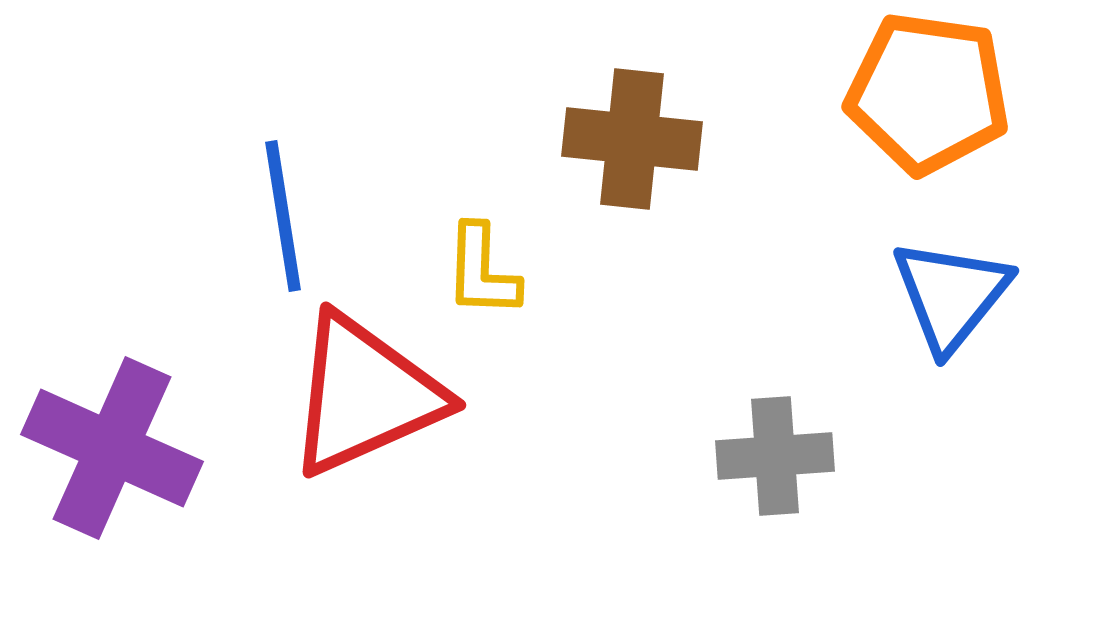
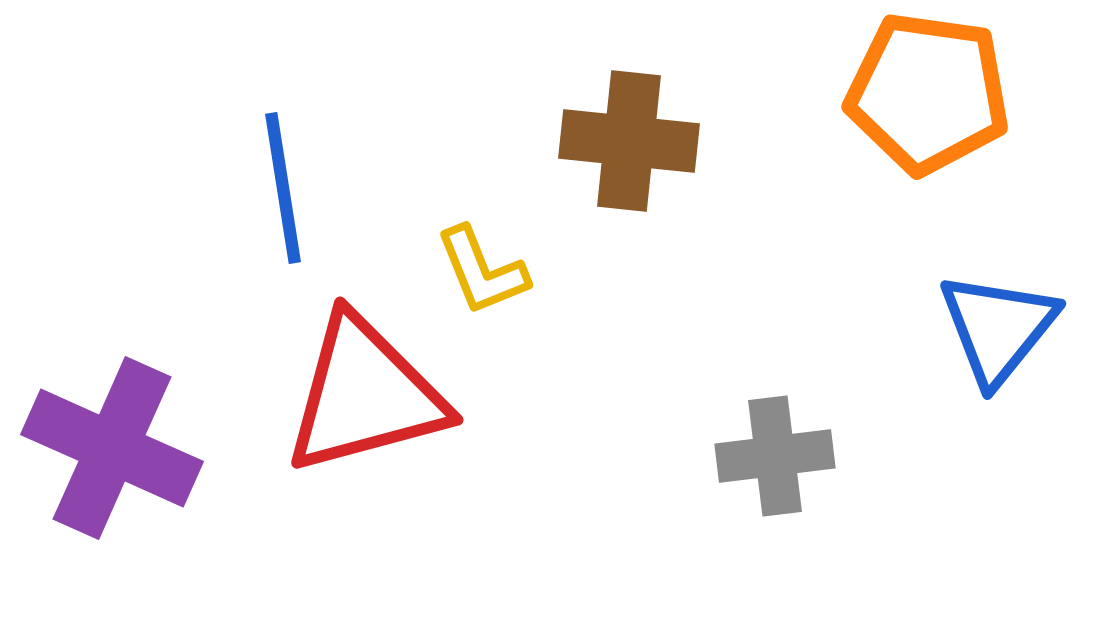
brown cross: moved 3 px left, 2 px down
blue line: moved 28 px up
yellow L-shape: rotated 24 degrees counterclockwise
blue triangle: moved 47 px right, 33 px down
red triangle: rotated 9 degrees clockwise
gray cross: rotated 3 degrees counterclockwise
